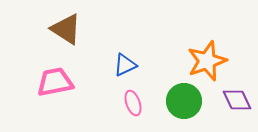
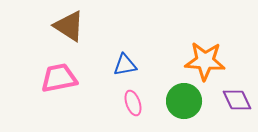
brown triangle: moved 3 px right, 3 px up
orange star: moved 2 px left; rotated 24 degrees clockwise
blue triangle: rotated 15 degrees clockwise
pink trapezoid: moved 4 px right, 4 px up
